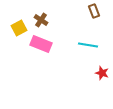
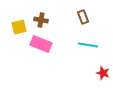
brown rectangle: moved 11 px left, 6 px down
brown cross: rotated 24 degrees counterclockwise
yellow square: moved 1 px up; rotated 14 degrees clockwise
red star: moved 1 px right
